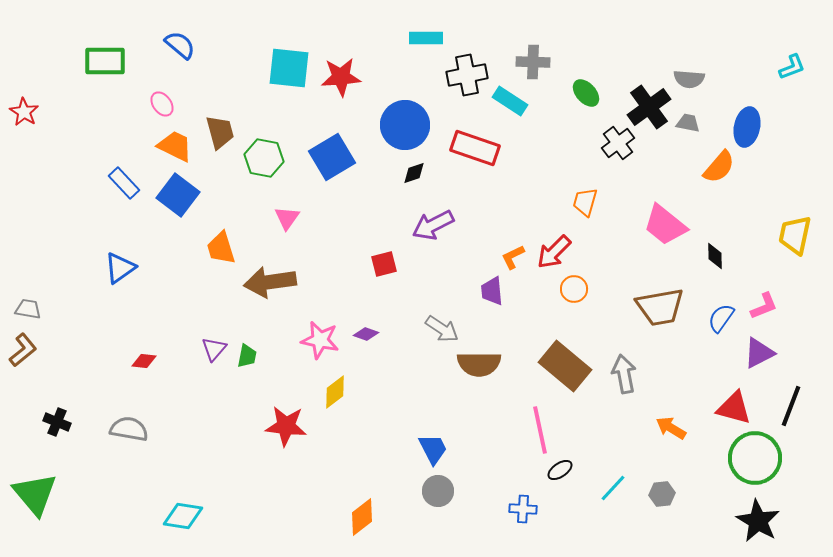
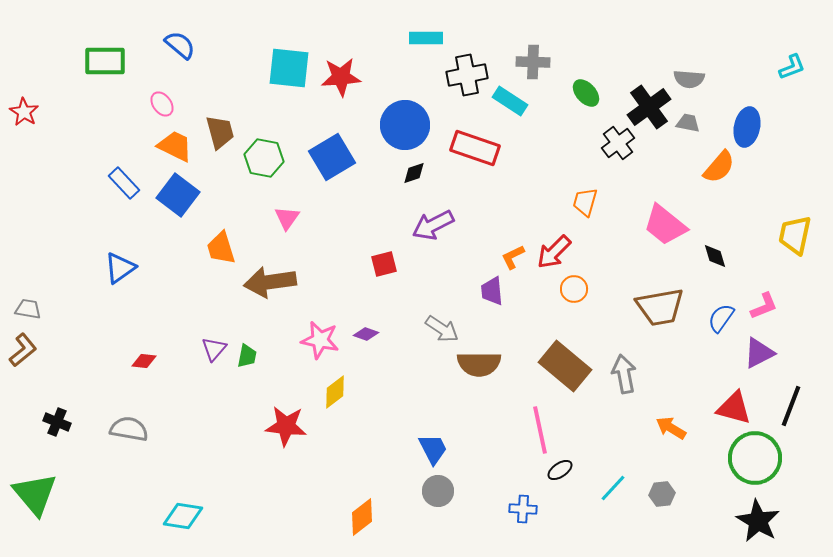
black diamond at (715, 256): rotated 16 degrees counterclockwise
